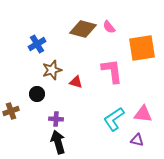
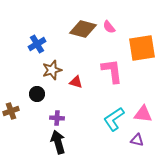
purple cross: moved 1 px right, 1 px up
